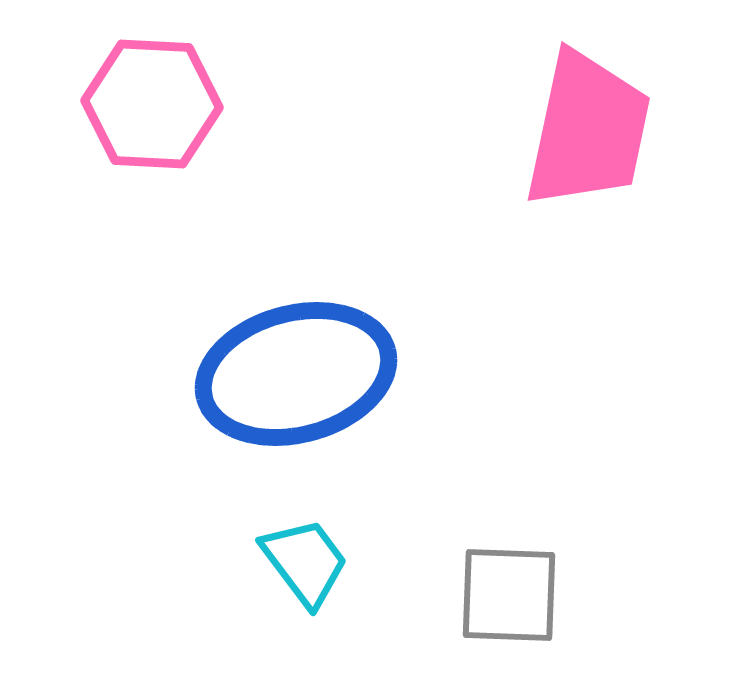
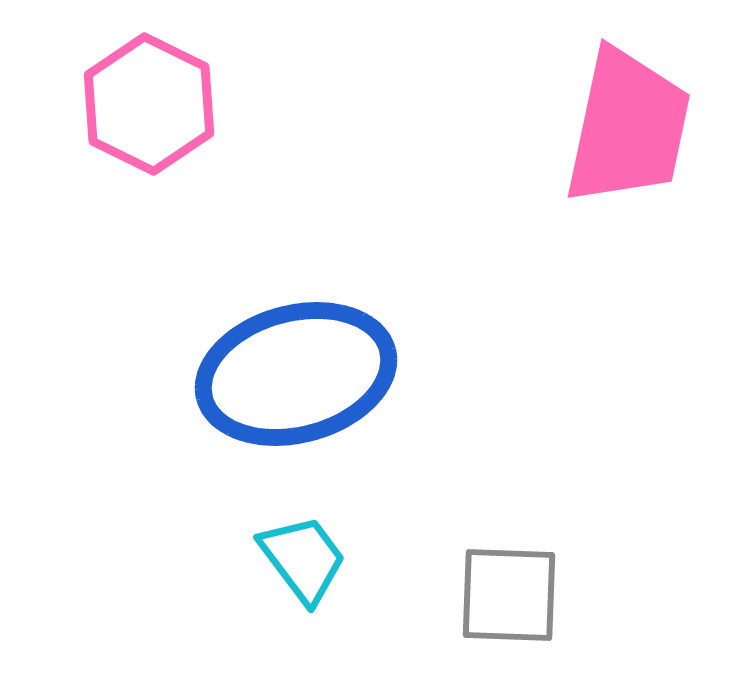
pink hexagon: moved 3 px left; rotated 23 degrees clockwise
pink trapezoid: moved 40 px right, 3 px up
cyan trapezoid: moved 2 px left, 3 px up
